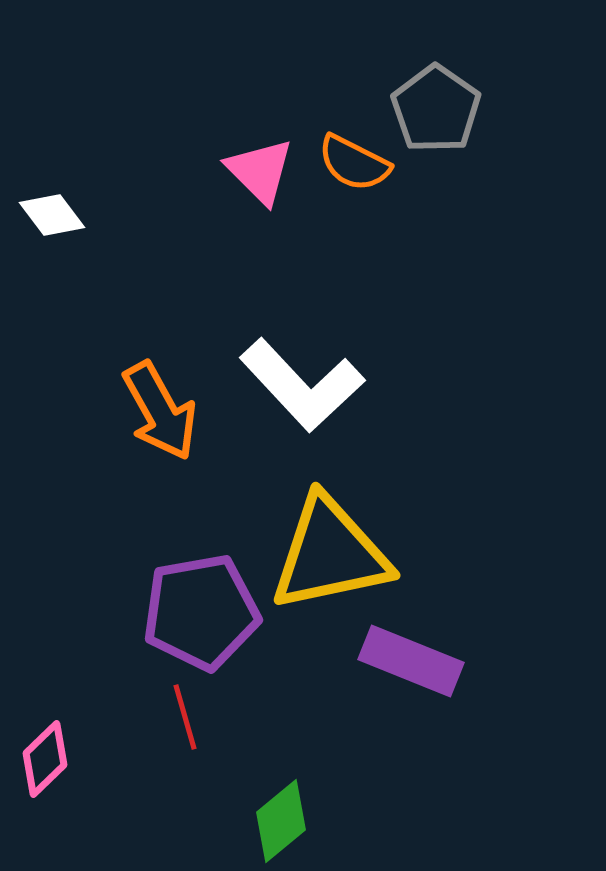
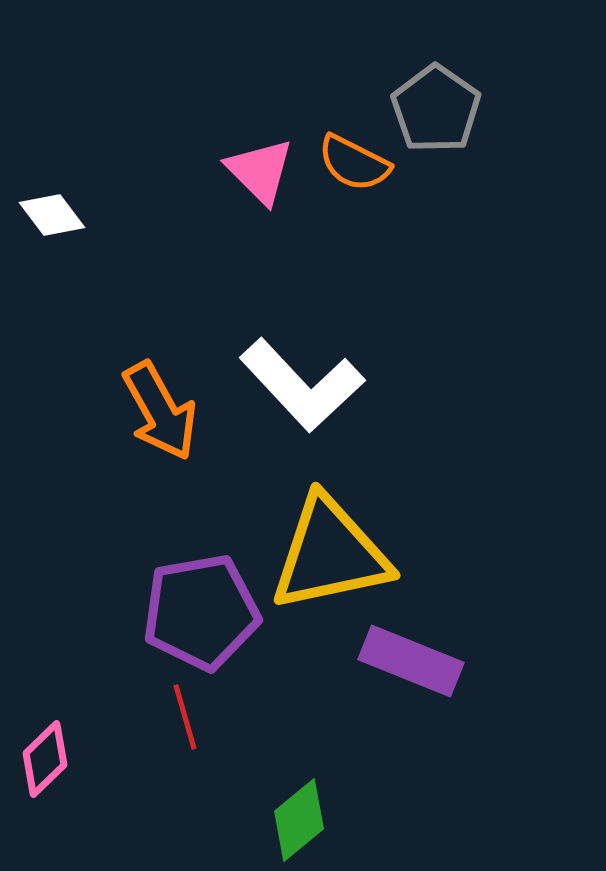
green diamond: moved 18 px right, 1 px up
